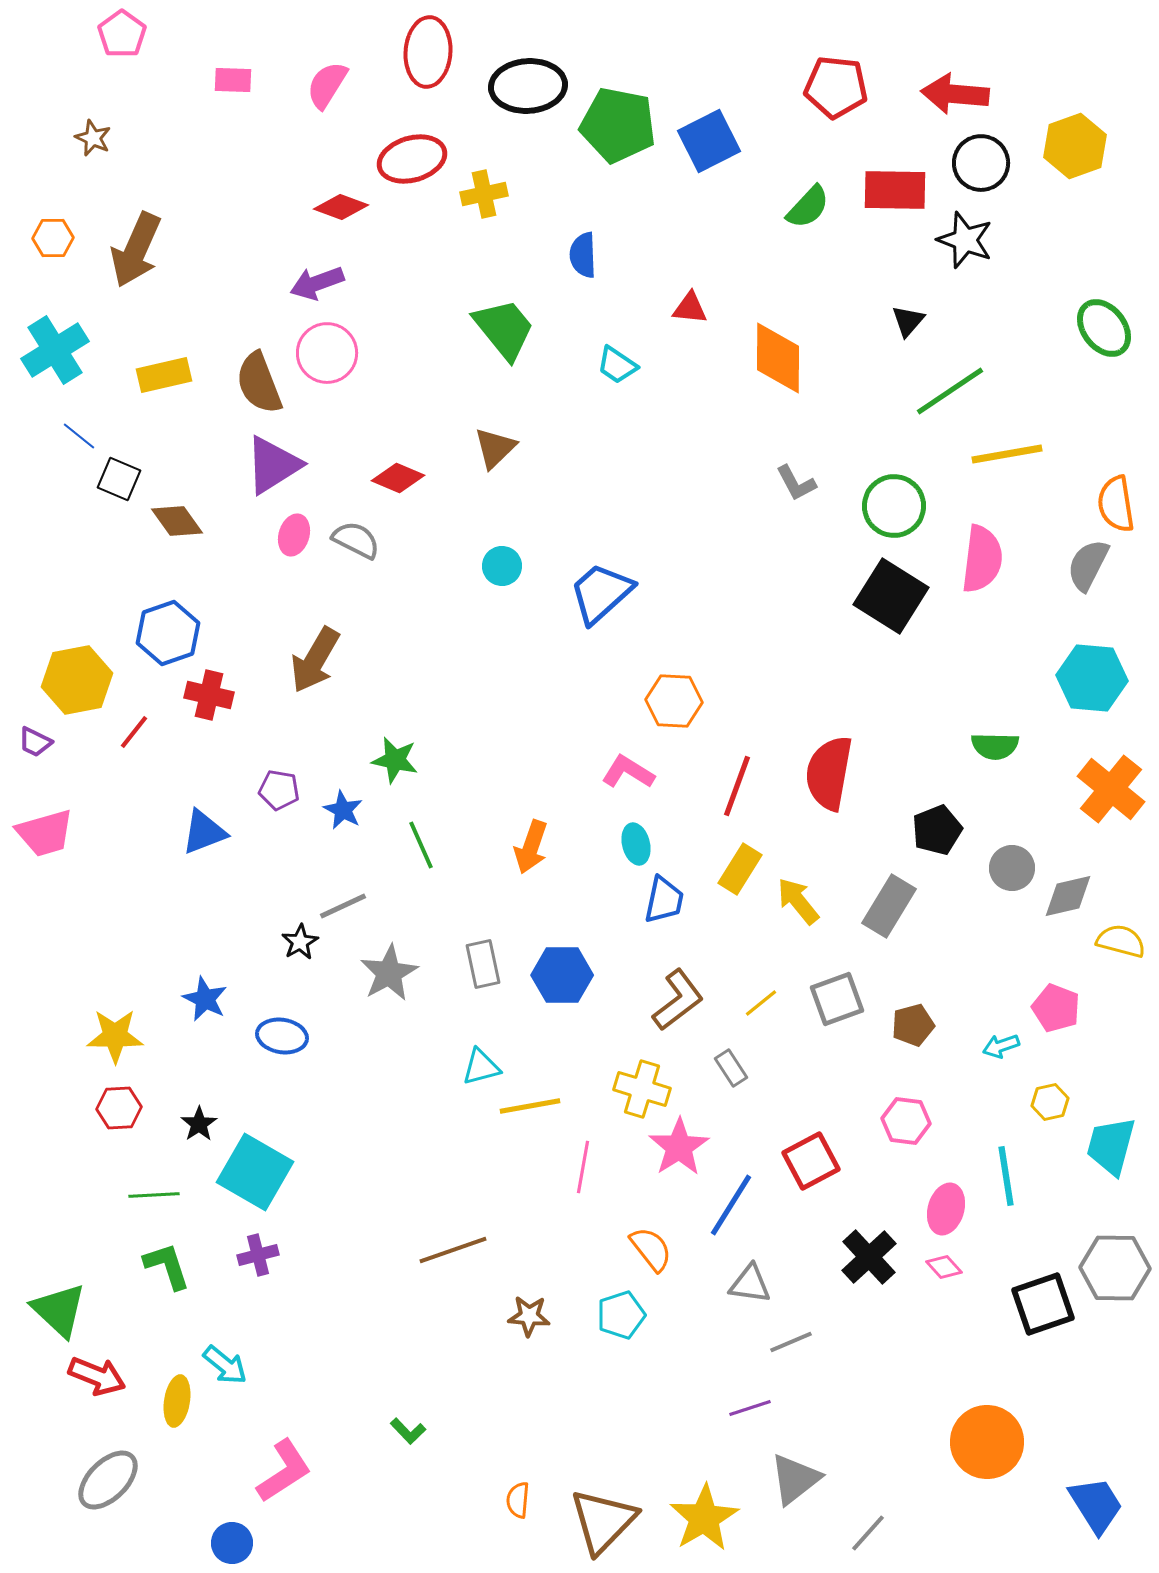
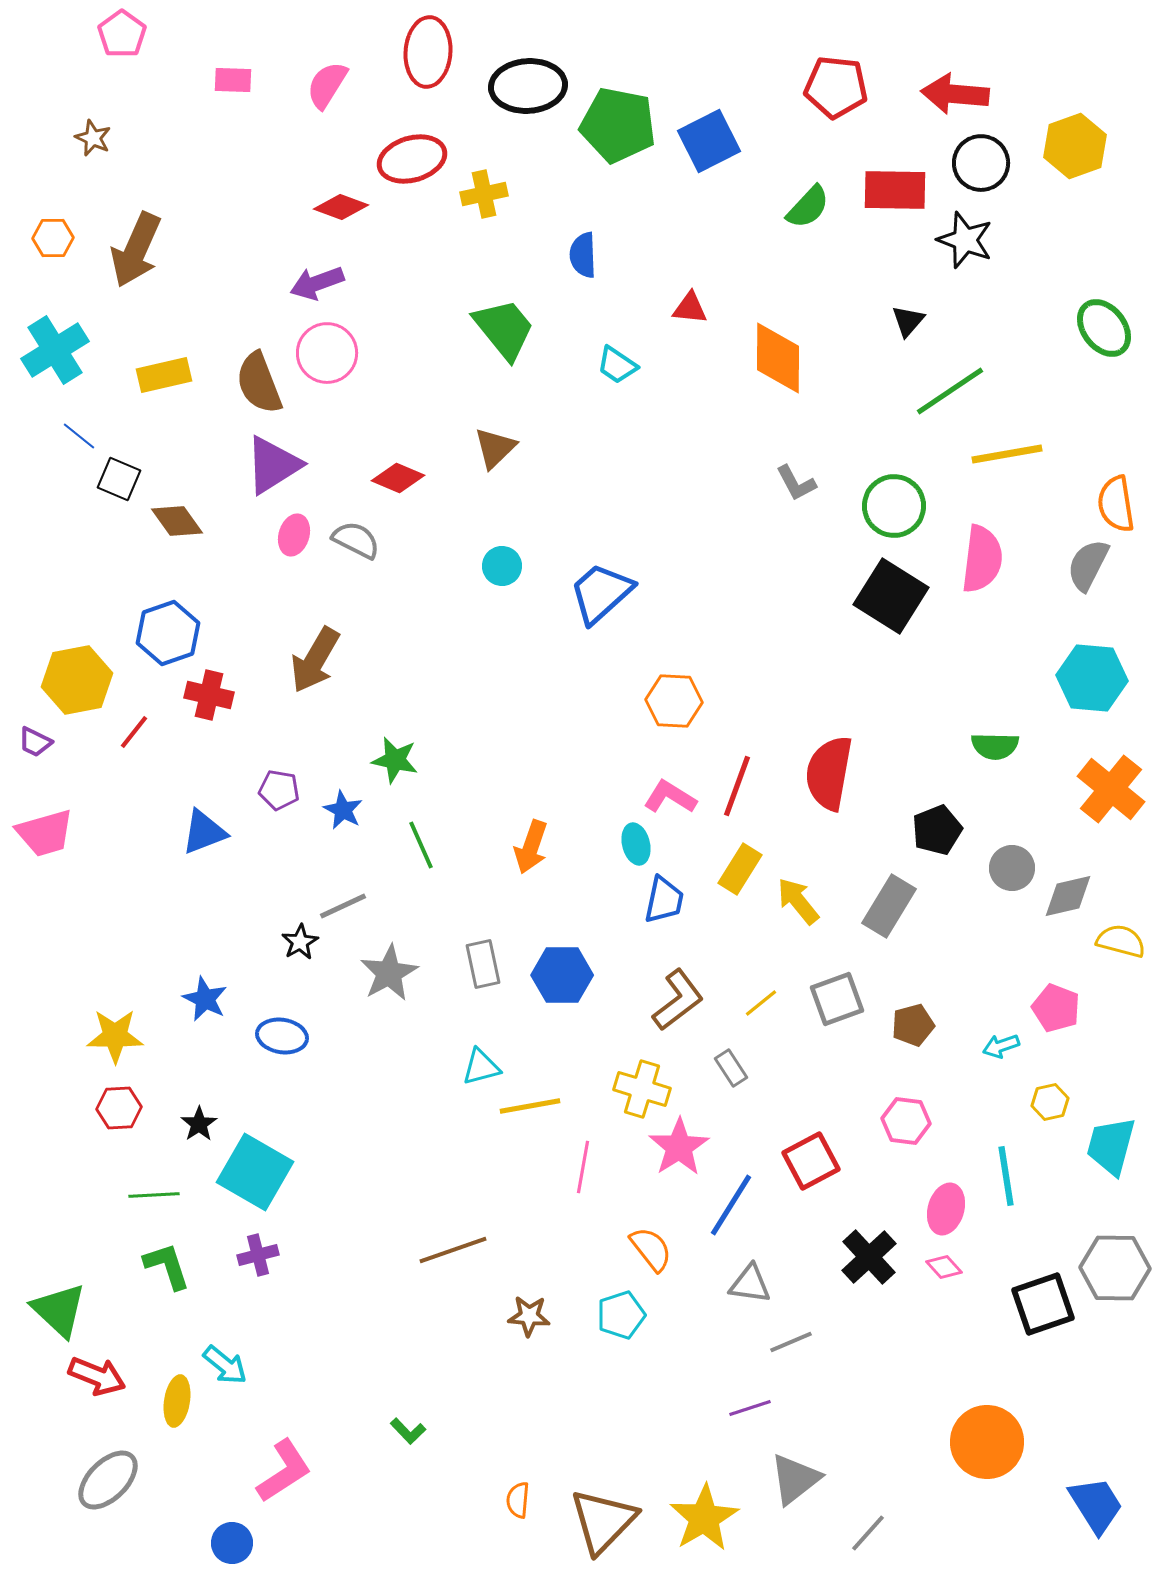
pink L-shape at (628, 772): moved 42 px right, 25 px down
